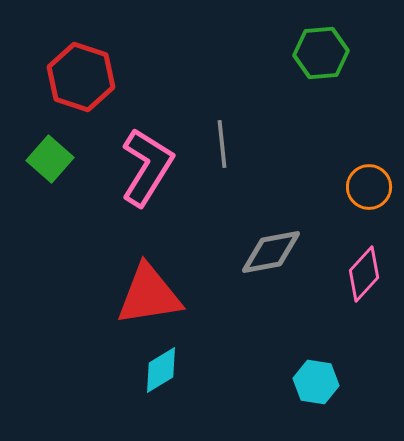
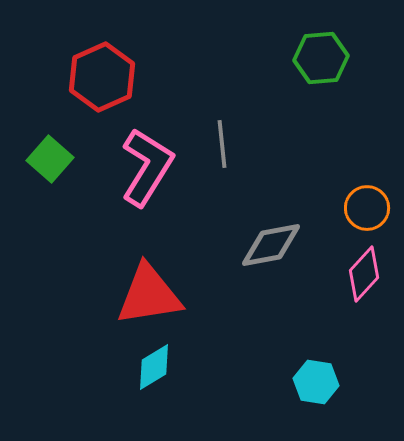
green hexagon: moved 5 px down
red hexagon: moved 21 px right; rotated 18 degrees clockwise
orange circle: moved 2 px left, 21 px down
gray diamond: moved 7 px up
cyan diamond: moved 7 px left, 3 px up
